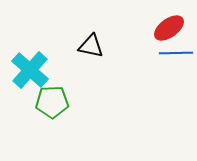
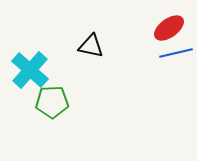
blue line: rotated 12 degrees counterclockwise
